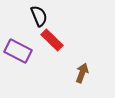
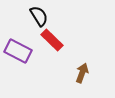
black semicircle: rotated 10 degrees counterclockwise
